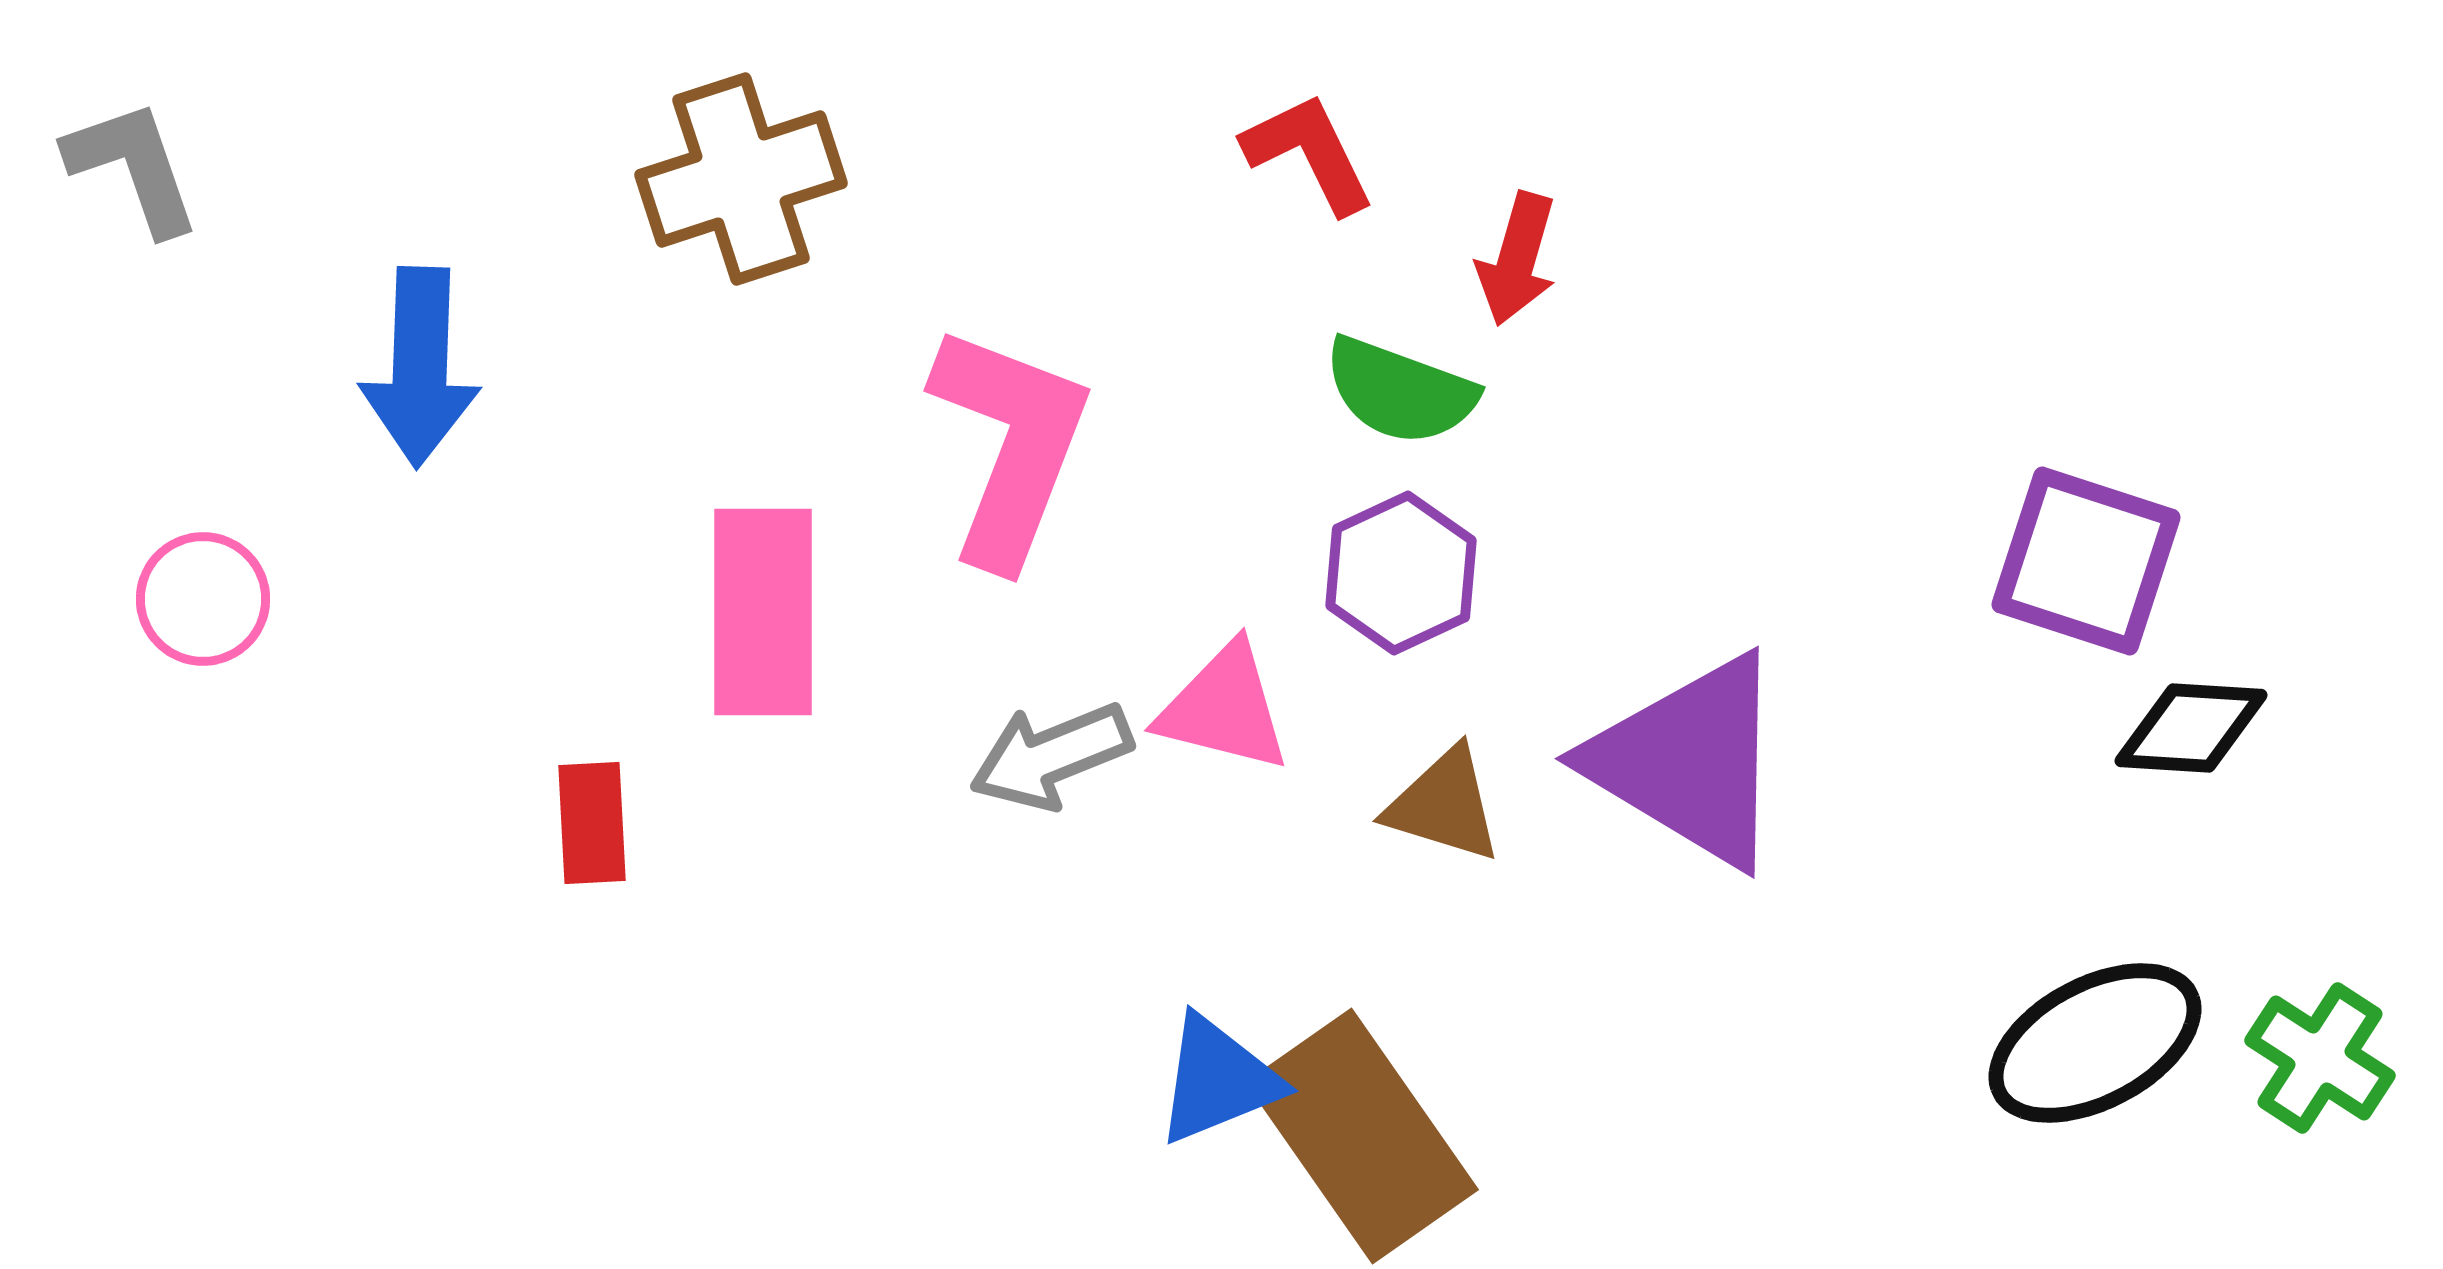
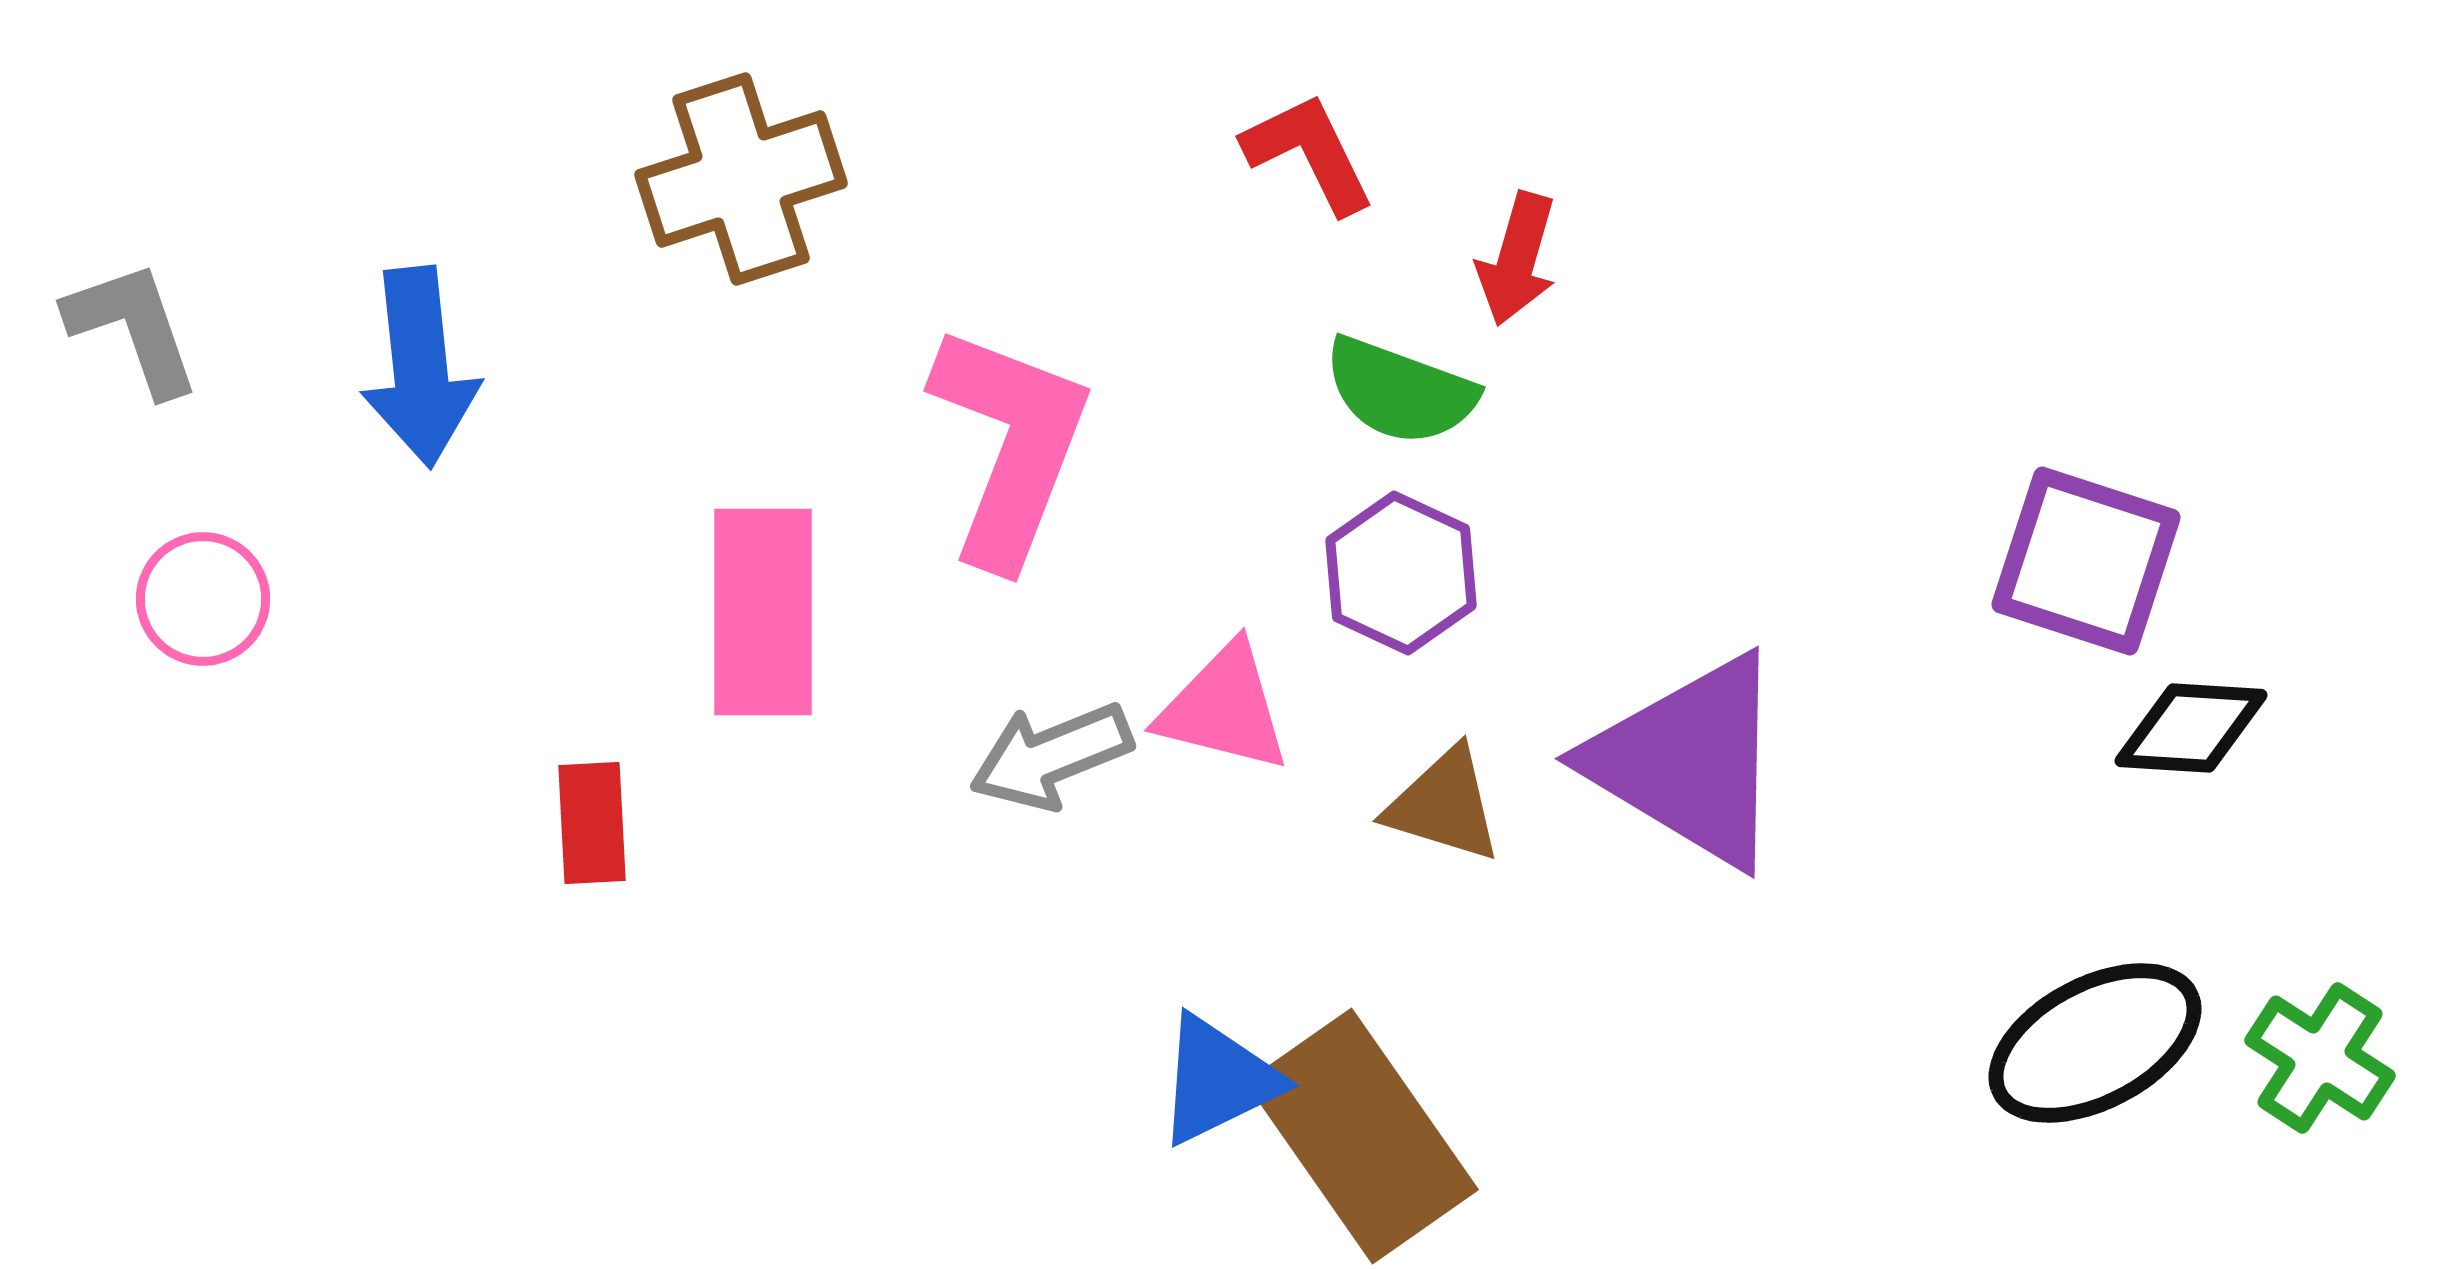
gray L-shape: moved 161 px down
blue arrow: rotated 8 degrees counterclockwise
purple hexagon: rotated 10 degrees counterclockwise
blue triangle: rotated 4 degrees counterclockwise
